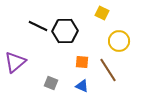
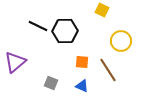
yellow square: moved 3 px up
yellow circle: moved 2 px right
